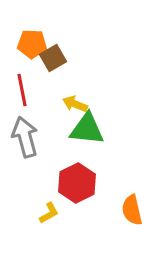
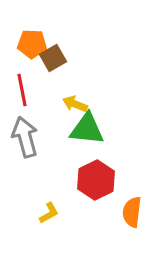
red hexagon: moved 19 px right, 3 px up
orange semicircle: moved 2 px down; rotated 20 degrees clockwise
